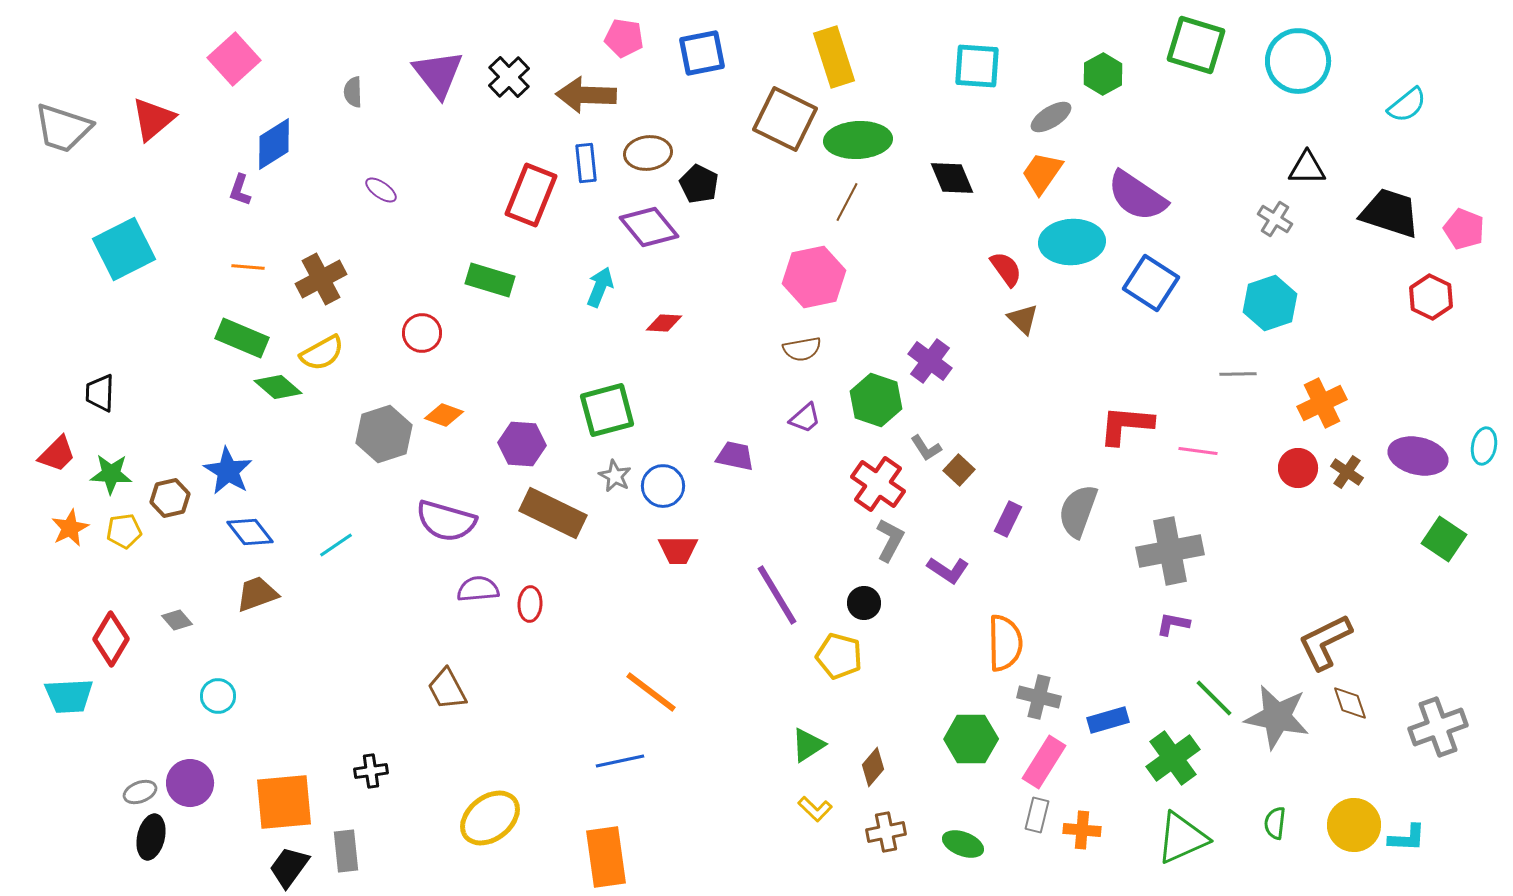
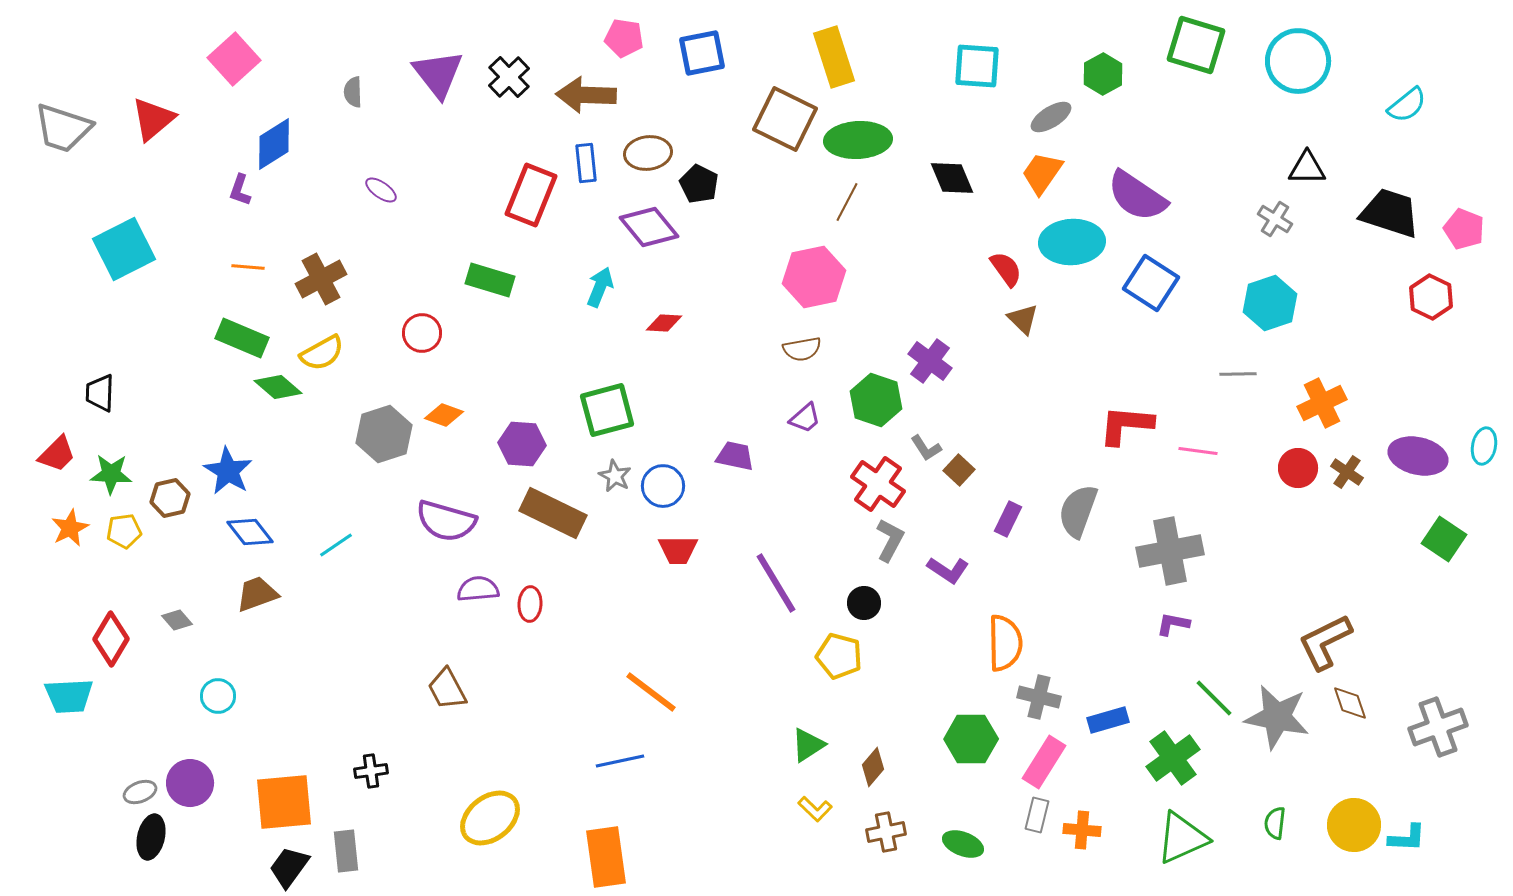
purple line at (777, 595): moved 1 px left, 12 px up
